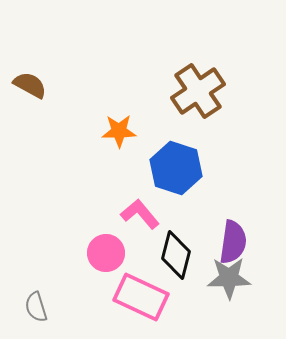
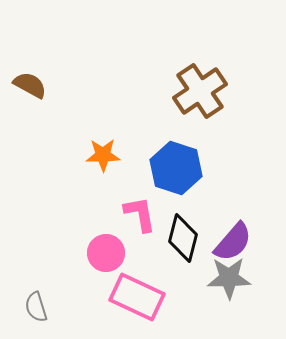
brown cross: moved 2 px right
orange star: moved 16 px left, 24 px down
pink L-shape: rotated 30 degrees clockwise
purple semicircle: rotated 33 degrees clockwise
black diamond: moved 7 px right, 17 px up
pink rectangle: moved 4 px left
